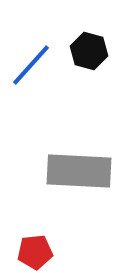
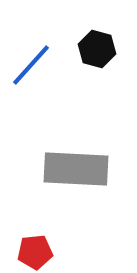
black hexagon: moved 8 px right, 2 px up
gray rectangle: moved 3 px left, 2 px up
